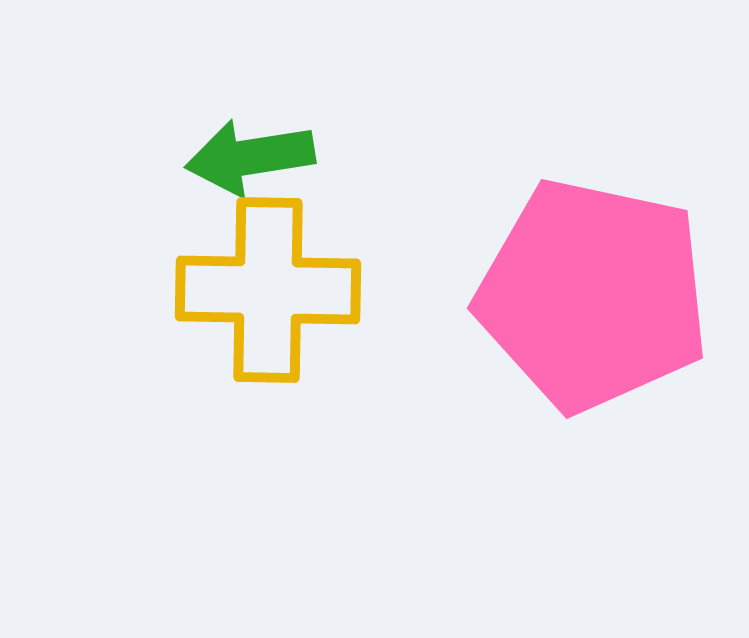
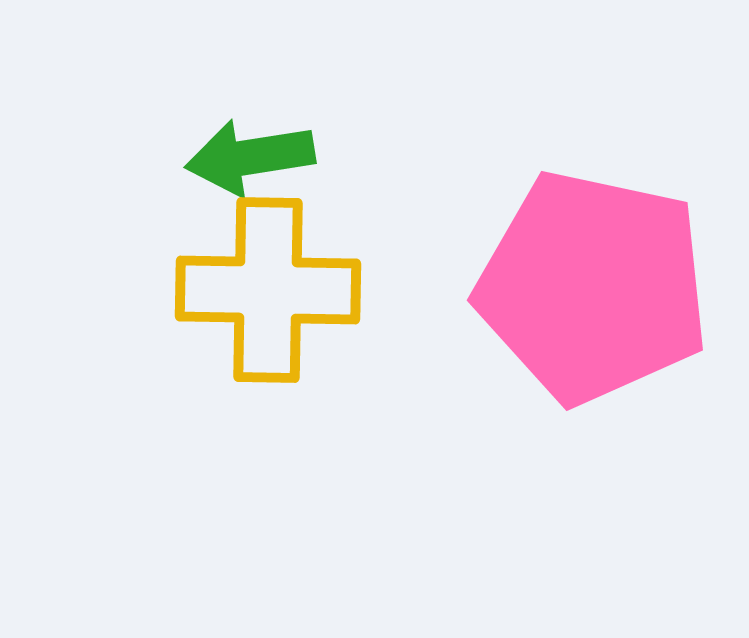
pink pentagon: moved 8 px up
